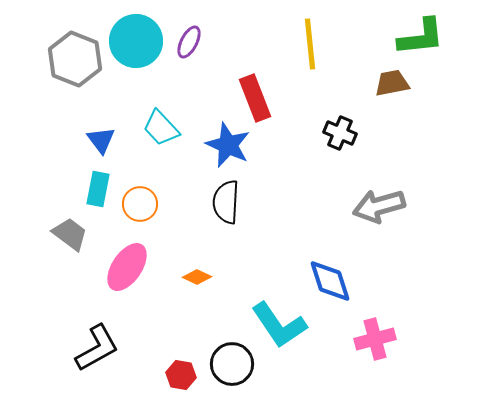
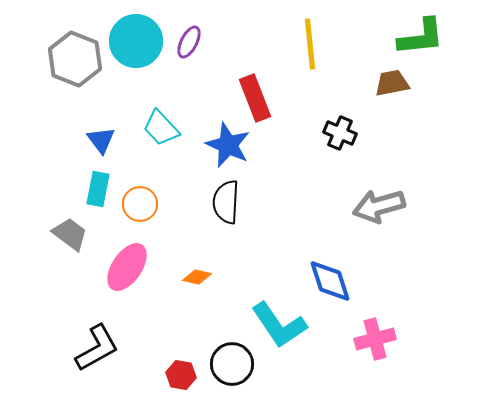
orange diamond: rotated 12 degrees counterclockwise
